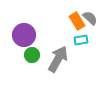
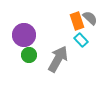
orange rectangle: rotated 12 degrees clockwise
cyan rectangle: rotated 56 degrees clockwise
green circle: moved 3 px left
